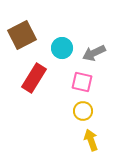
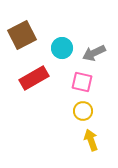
red rectangle: rotated 28 degrees clockwise
